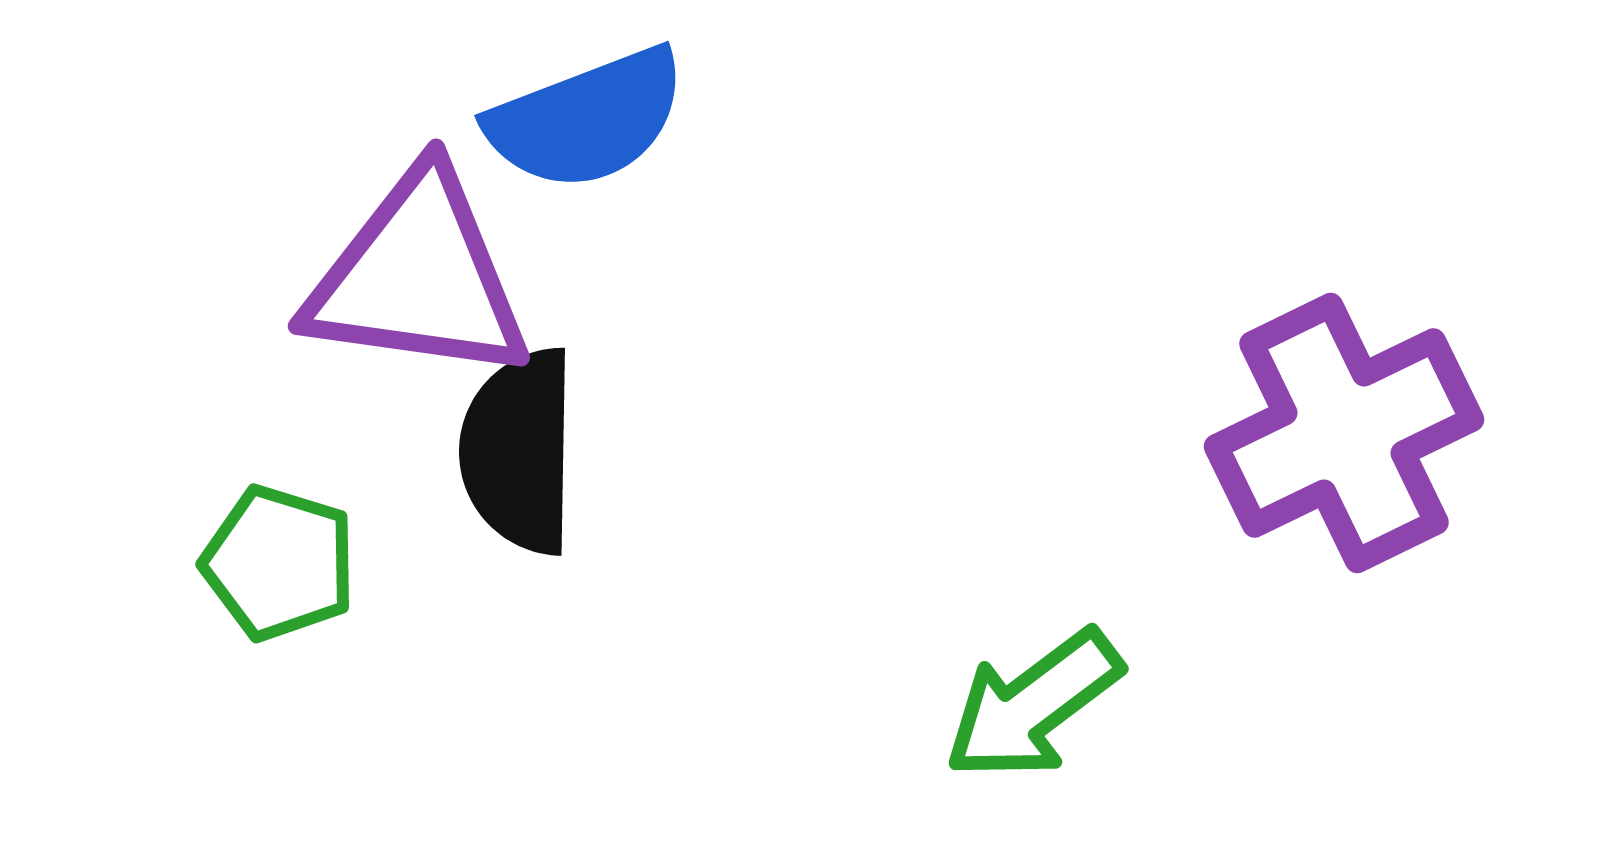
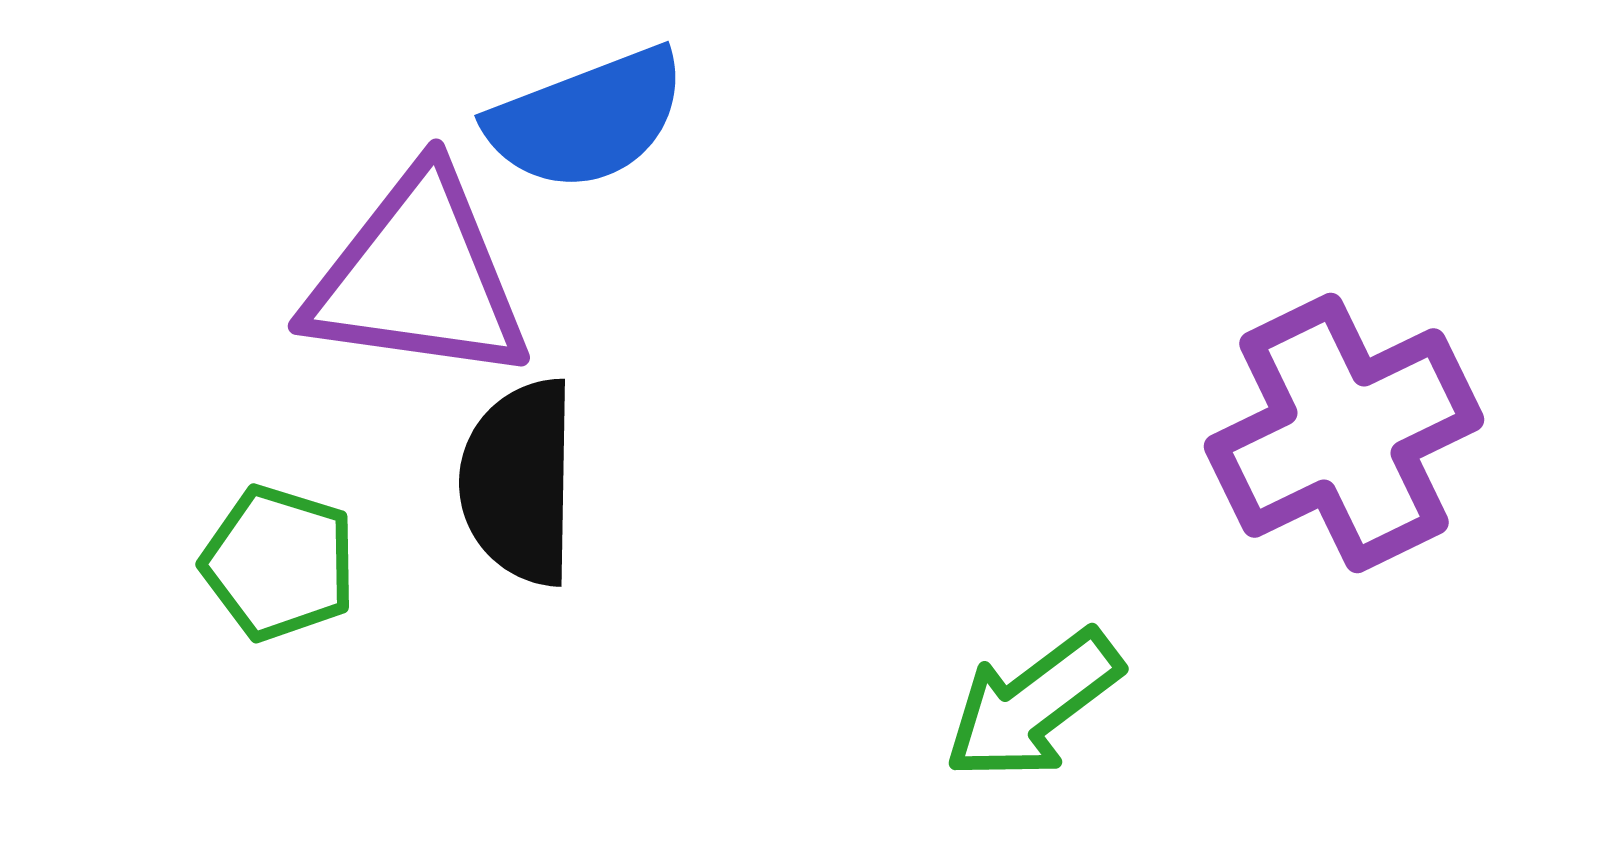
black semicircle: moved 31 px down
